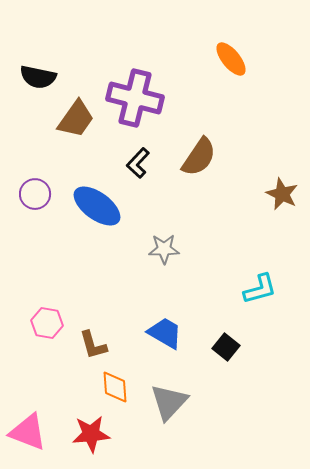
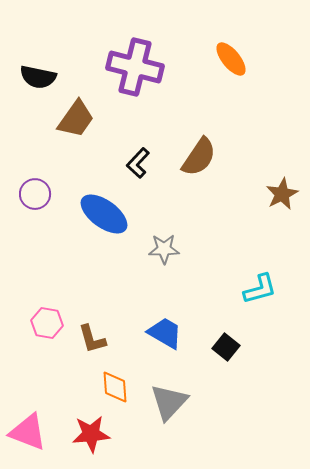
purple cross: moved 31 px up
brown star: rotated 20 degrees clockwise
blue ellipse: moved 7 px right, 8 px down
brown L-shape: moved 1 px left, 6 px up
